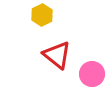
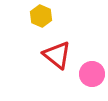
yellow hexagon: moved 1 px left, 1 px down; rotated 10 degrees counterclockwise
